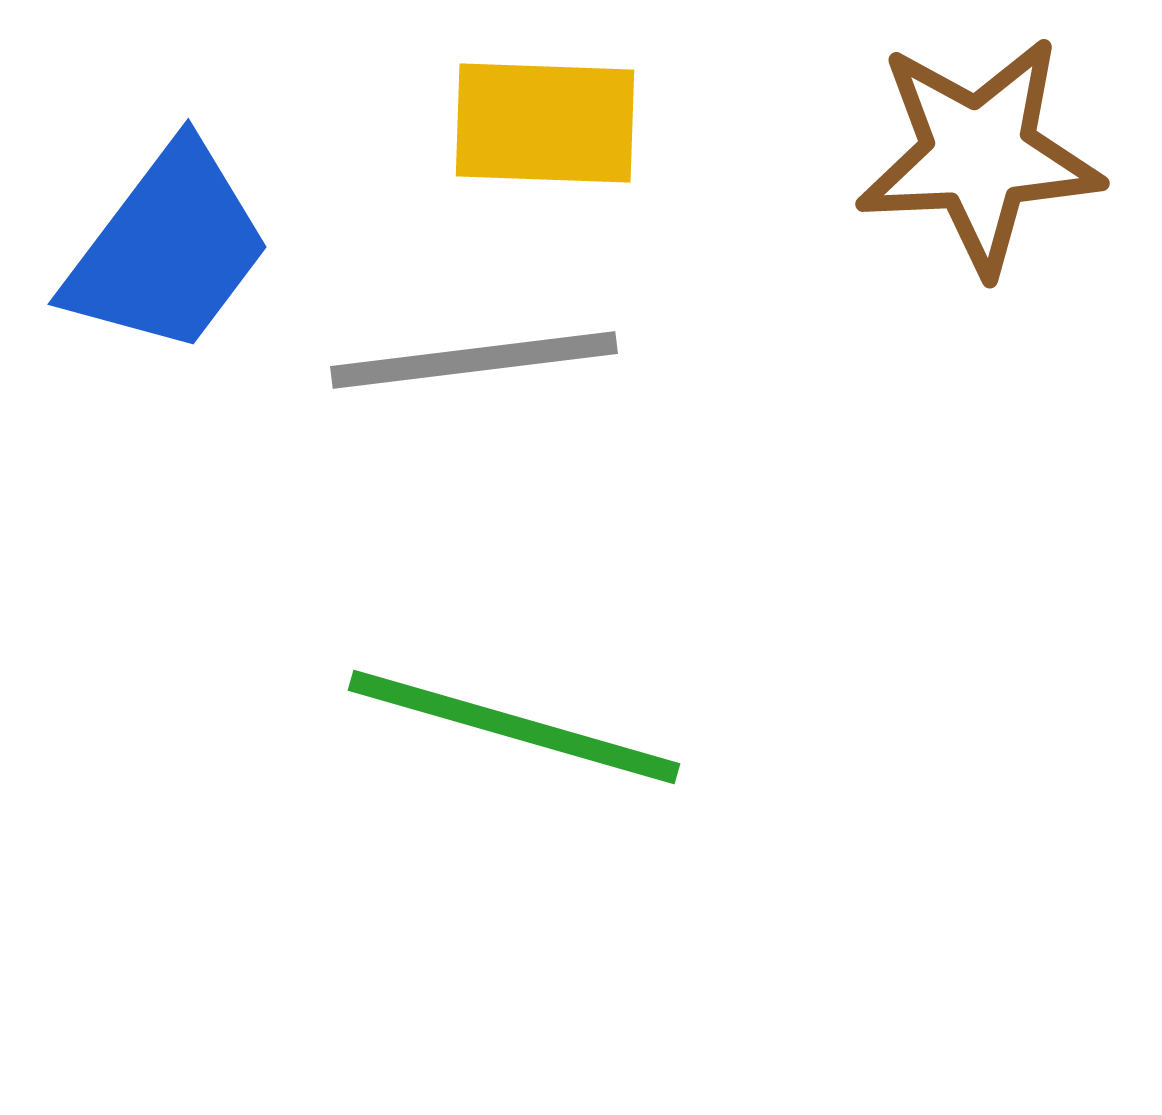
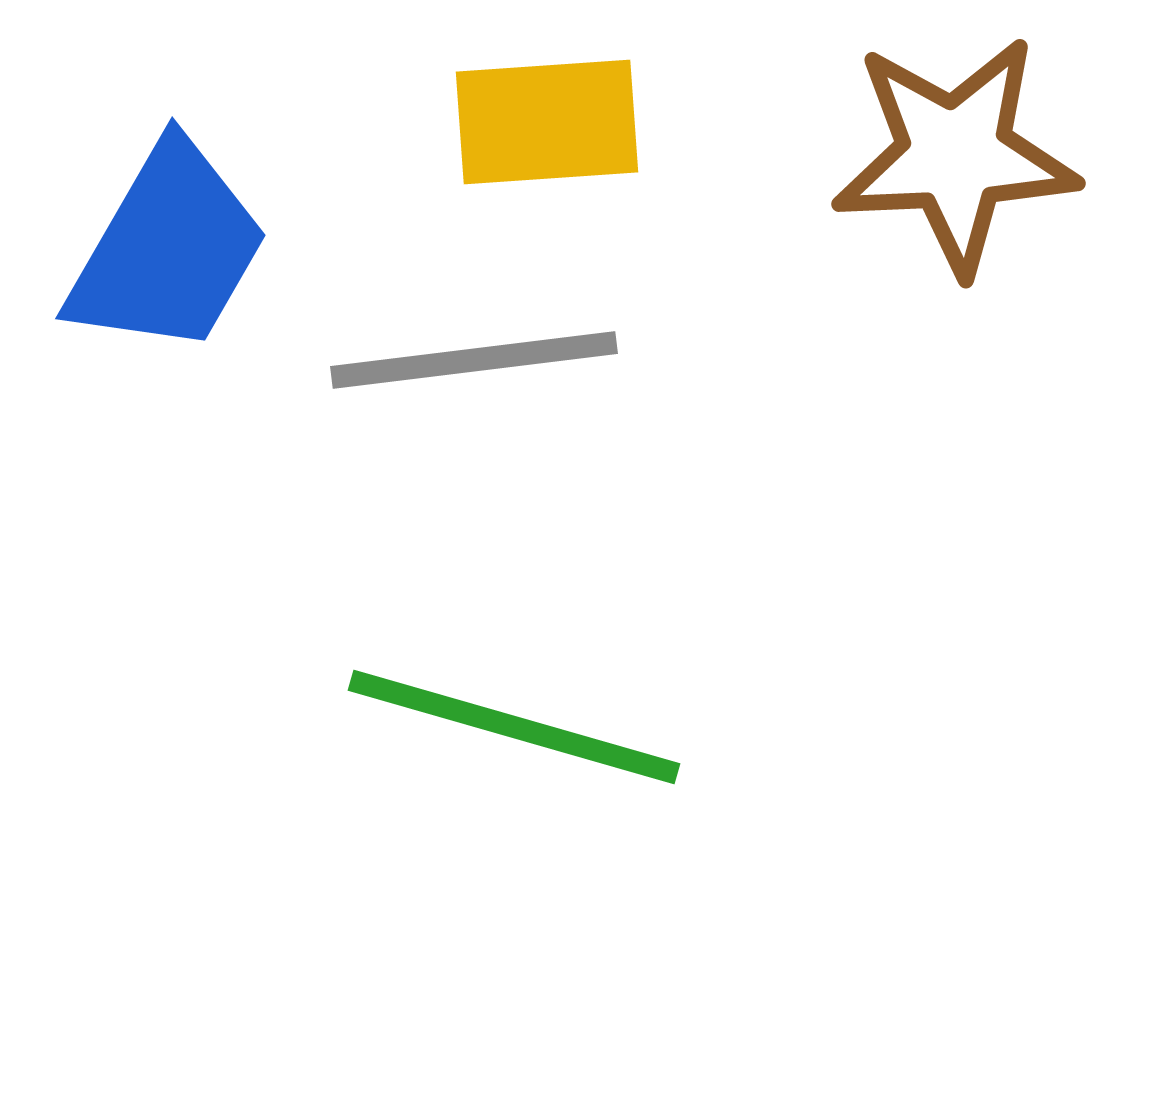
yellow rectangle: moved 2 px right, 1 px up; rotated 6 degrees counterclockwise
brown star: moved 24 px left
blue trapezoid: rotated 7 degrees counterclockwise
